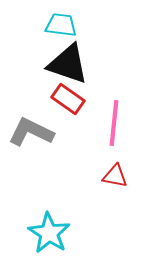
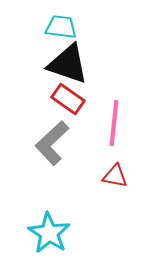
cyan trapezoid: moved 2 px down
gray L-shape: moved 21 px right, 11 px down; rotated 69 degrees counterclockwise
